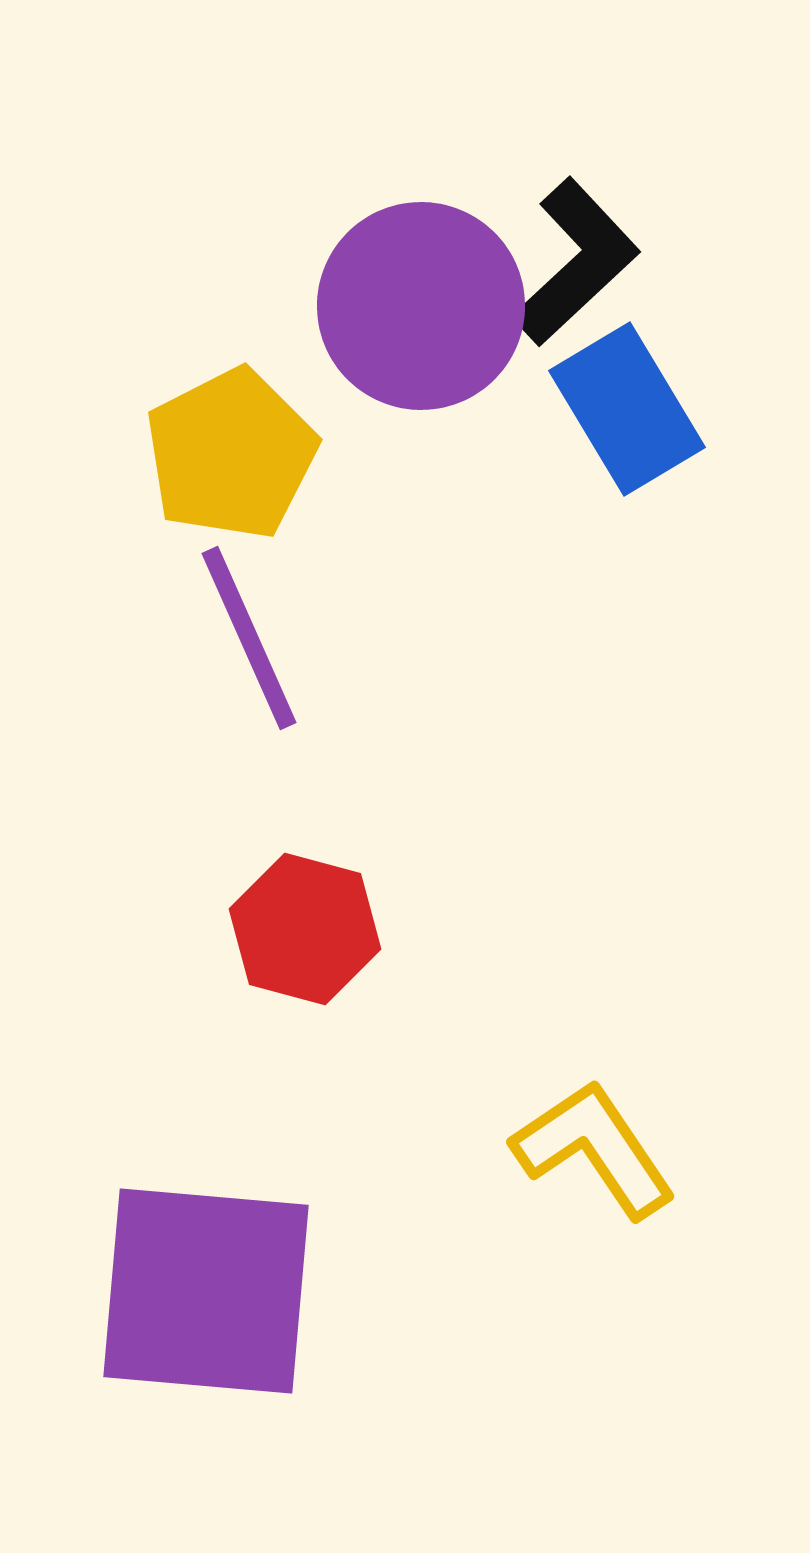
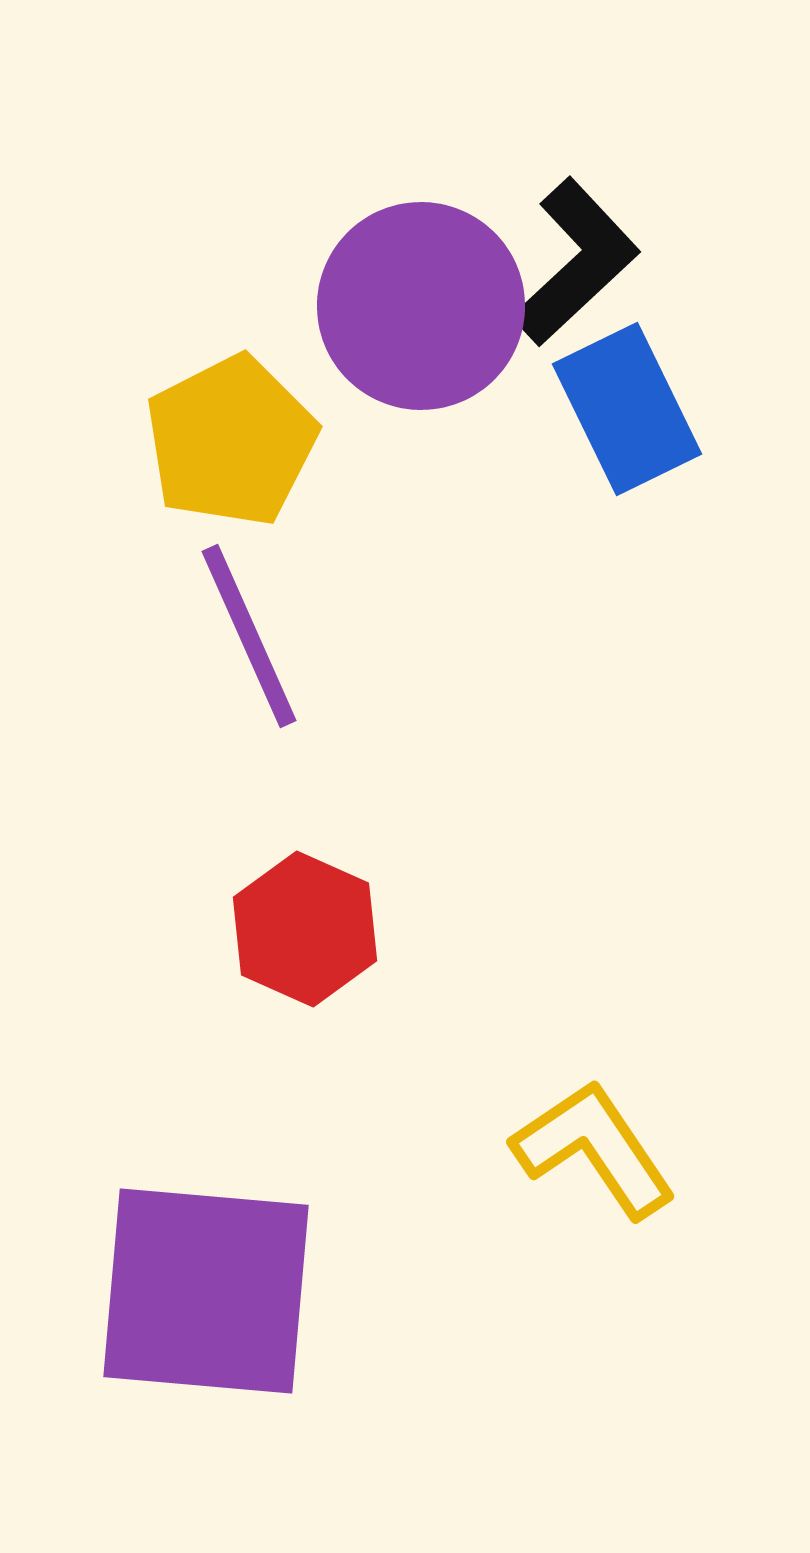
blue rectangle: rotated 5 degrees clockwise
yellow pentagon: moved 13 px up
purple line: moved 2 px up
red hexagon: rotated 9 degrees clockwise
